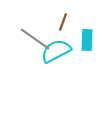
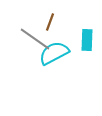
brown line: moved 13 px left
cyan semicircle: moved 2 px left, 2 px down
